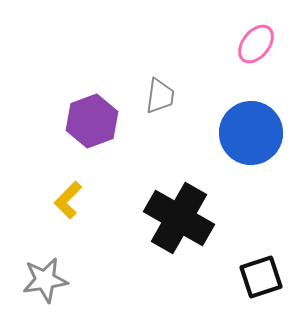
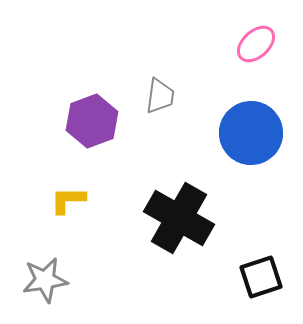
pink ellipse: rotated 9 degrees clockwise
yellow L-shape: rotated 45 degrees clockwise
